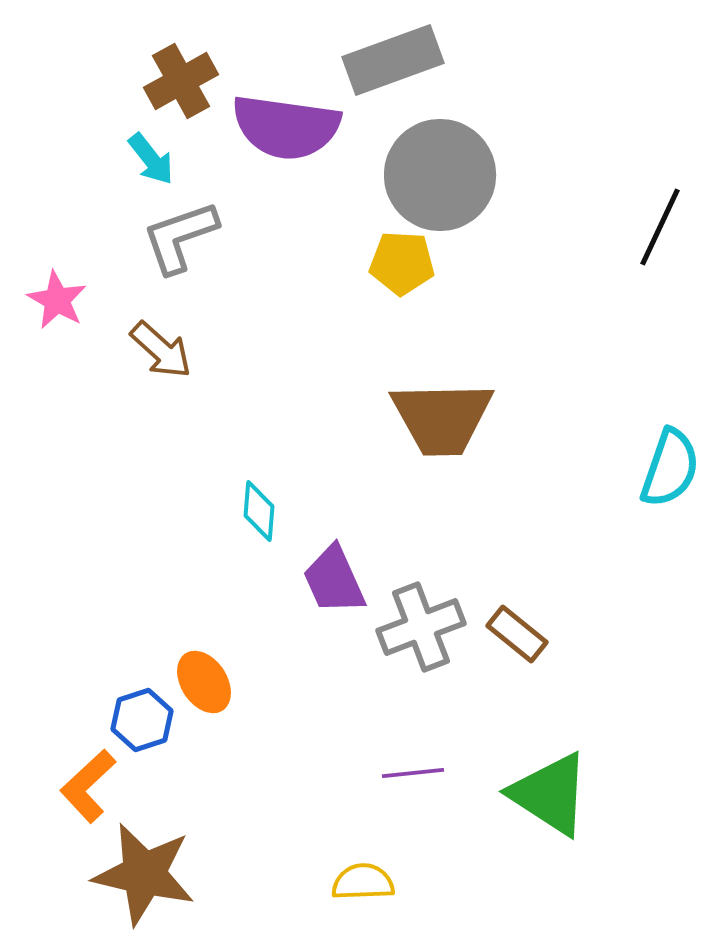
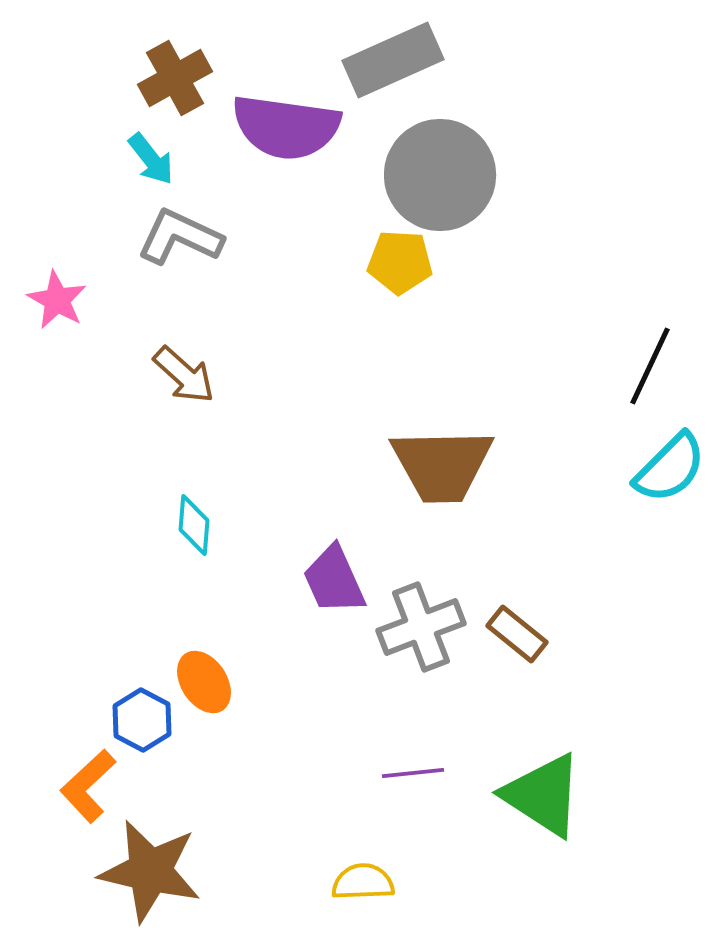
gray rectangle: rotated 4 degrees counterclockwise
brown cross: moved 6 px left, 3 px up
black line: moved 10 px left, 139 px down
gray L-shape: rotated 44 degrees clockwise
yellow pentagon: moved 2 px left, 1 px up
brown arrow: moved 23 px right, 25 px down
brown trapezoid: moved 47 px down
cyan semicircle: rotated 26 degrees clockwise
cyan diamond: moved 65 px left, 14 px down
blue hexagon: rotated 14 degrees counterclockwise
green triangle: moved 7 px left, 1 px down
brown star: moved 6 px right, 3 px up
